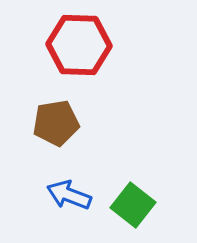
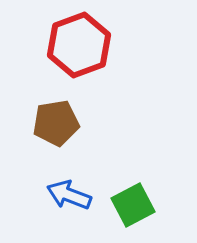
red hexagon: rotated 22 degrees counterclockwise
green square: rotated 24 degrees clockwise
